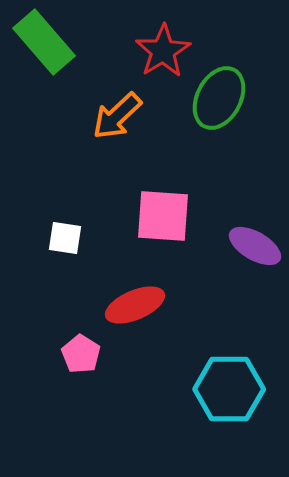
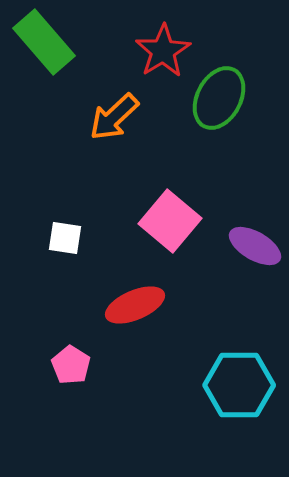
orange arrow: moved 3 px left, 1 px down
pink square: moved 7 px right, 5 px down; rotated 36 degrees clockwise
pink pentagon: moved 10 px left, 11 px down
cyan hexagon: moved 10 px right, 4 px up
